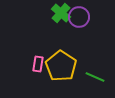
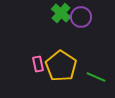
purple circle: moved 2 px right
pink rectangle: rotated 21 degrees counterclockwise
green line: moved 1 px right
